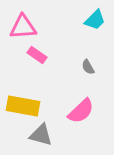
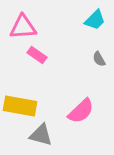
gray semicircle: moved 11 px right, 8 px up
yellow rectangle: moved 3 px left
